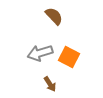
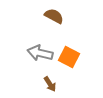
brown semicircle: rotated 18 degrees counterclockwise
gray arrow: rotated 30 degrees clockwise
